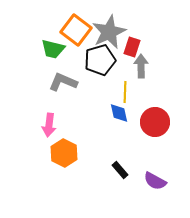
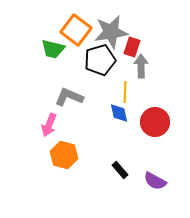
gray star: moved 2 px right; rotated 16 degrees clockwise
gray L-shape: moved 6 px right, 15 px down
pink arrow: rotated 15 degrees clockwise
orange hexagon: moved 2 px down; rotated 12 degrees counterclockwise
